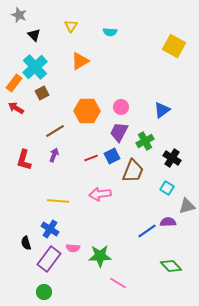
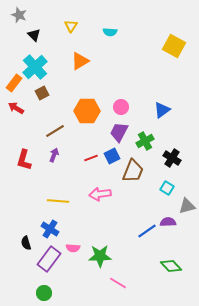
green circle: moved 1 px down
